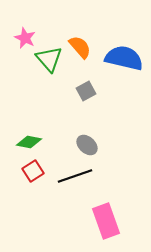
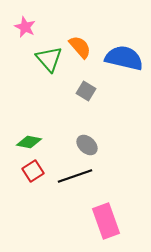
pink star: moved 11 px up
gray square: rotated 30 degrees counterclockwise
